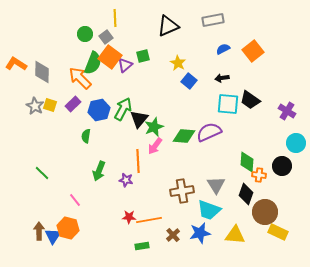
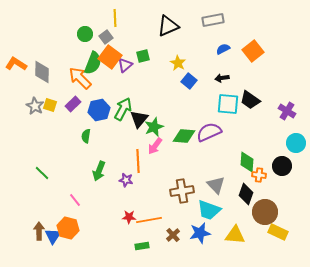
gray triangle at (216, 185): rotated 12 degrees counterclockwise
